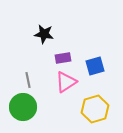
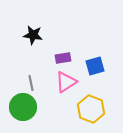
black star: moved 11 px left, 1 px down
gray line: moved 3 px right, 3 px down
yellow hexagon: moved 4 px left; rotated 24 degrees counterclockwise
